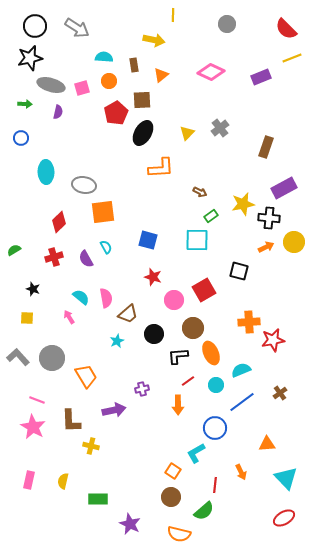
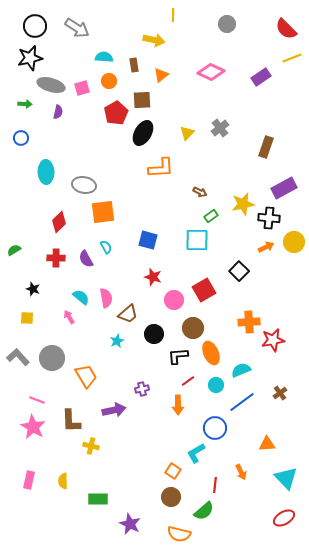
purple rectangle at (261, 77): rotated 12 degrees counterclockwise
red cross at (54, 257): moved 2 px right, 1 px down; rotated 18 degrees clockwise
black square at (239, 271): rotated 30 degrees clockwise
yellow semicircle at (63, 481): rotated 14 degrees counterclockwise
